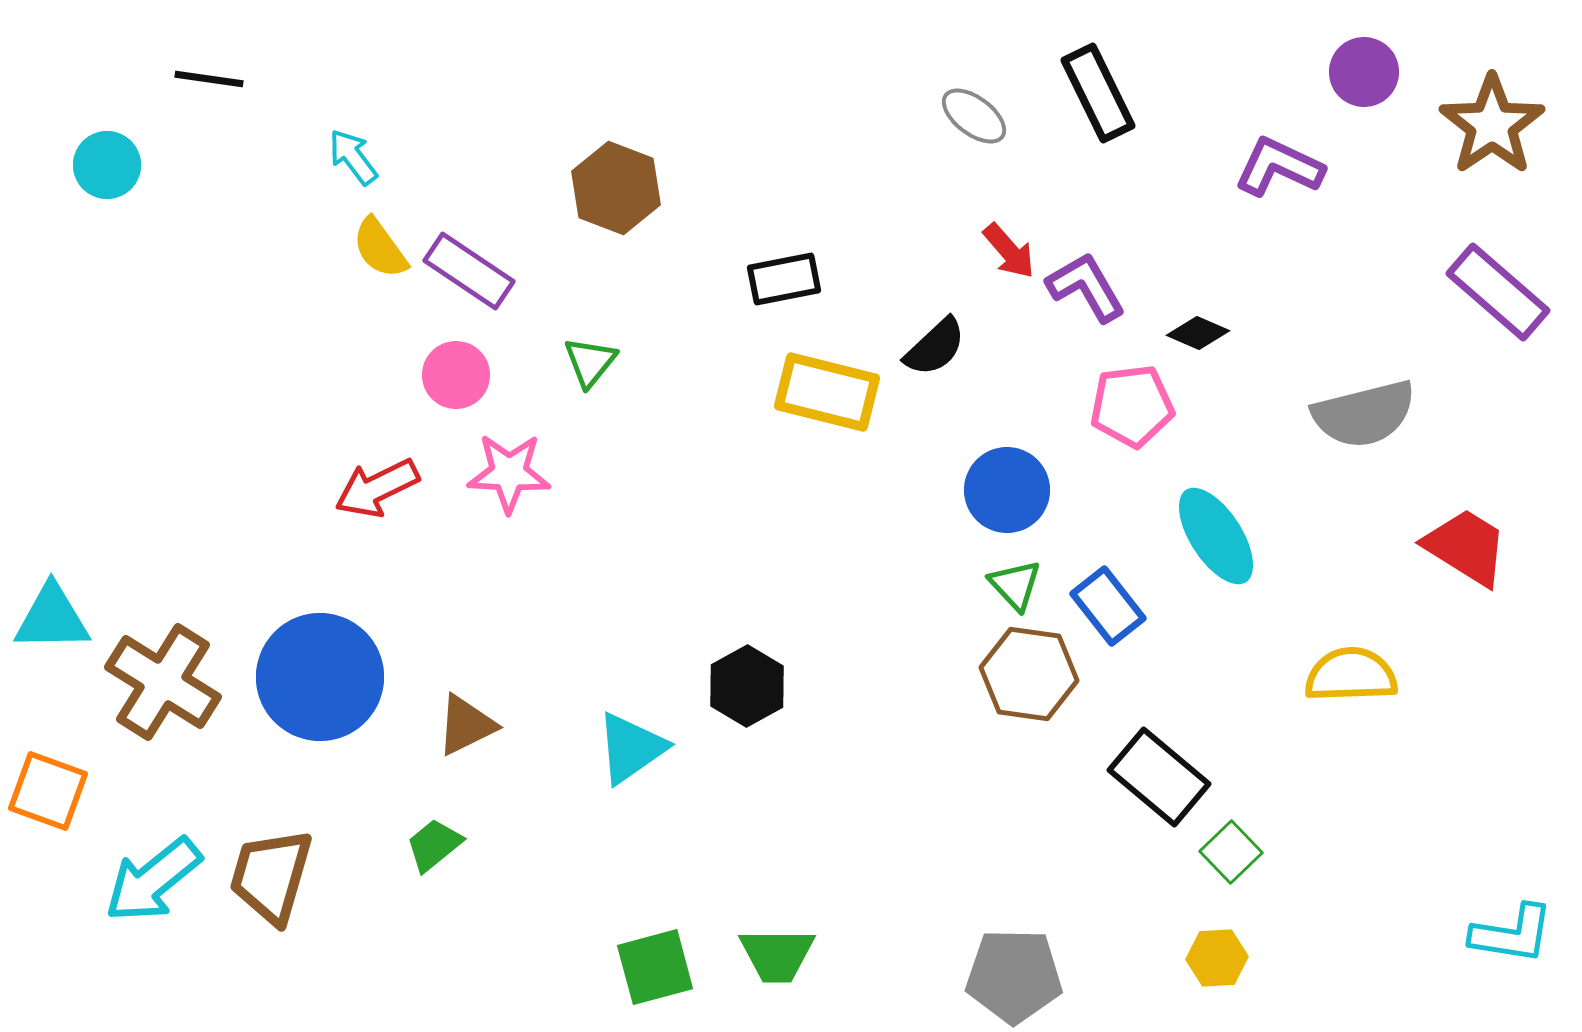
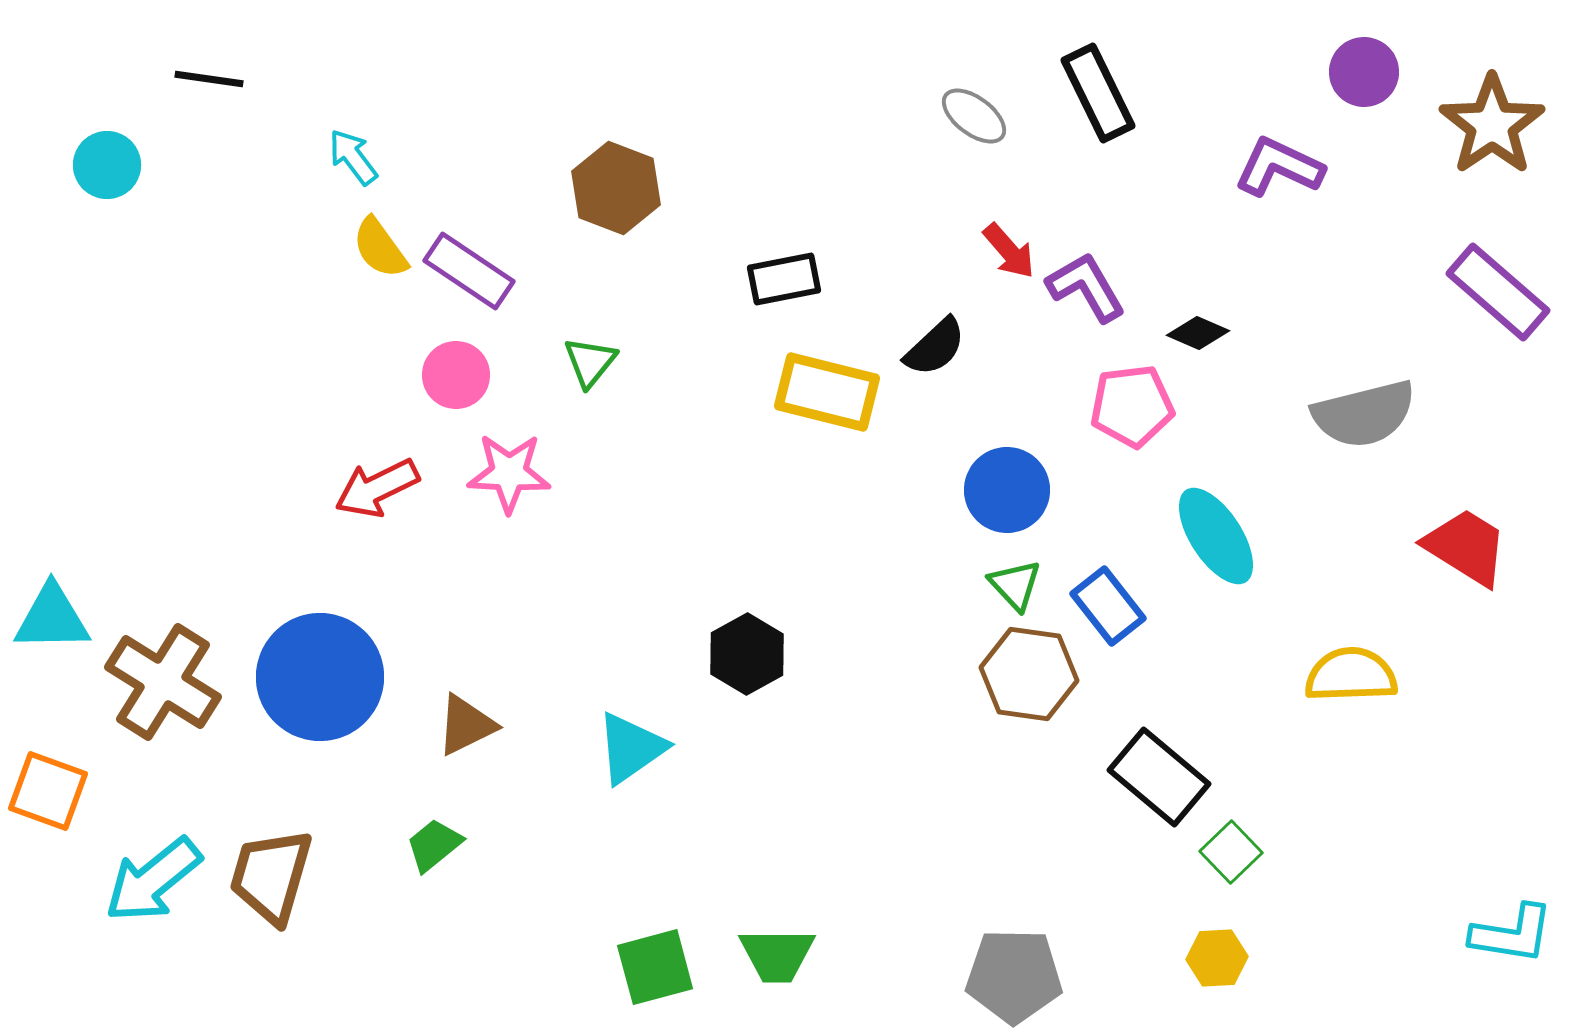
black hexagon at (747, 686): moved 32 px up
